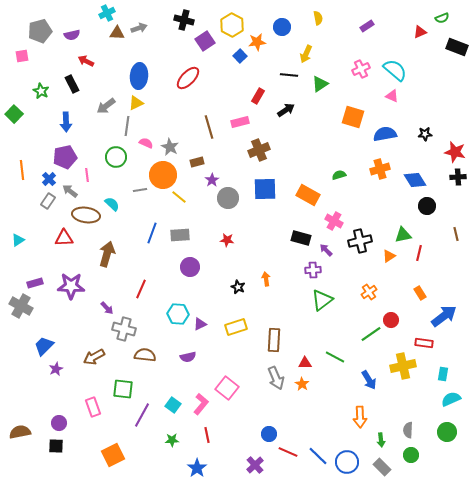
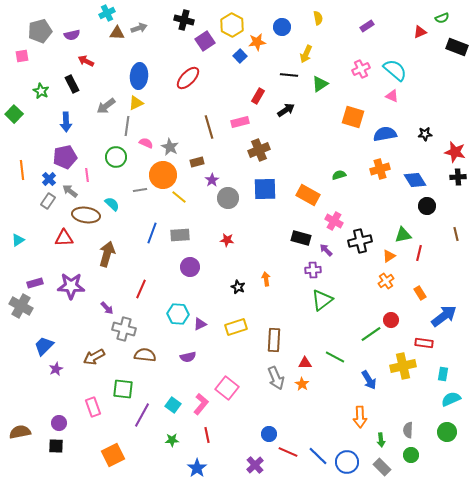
orange cross at (369, 292): moved 17 px right, 11 px up
